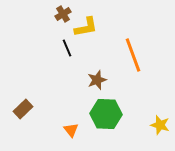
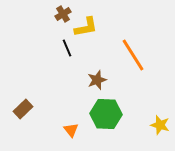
orange line: rotated 12 degrees counterclockwise
